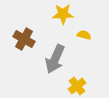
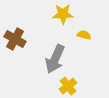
brown cross: moved 9 px left
yellow cross: moved 9 px left
